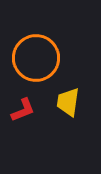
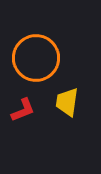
yellow trapezoid: moved 1 px left
